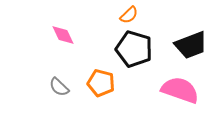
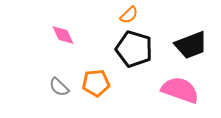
orange pentagon: moved 5 px left; rotated 20 degrees counterclockwise
